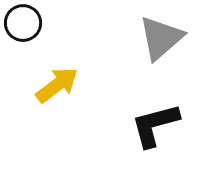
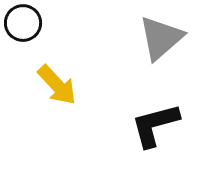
yellow arrow: rotated 84 degrees clockwise
